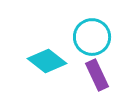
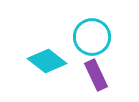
purple rectangle: moved 1 px left
